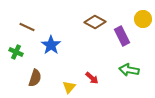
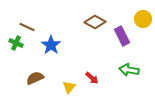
green cross: moved 9 px up
brown semicircle: rotated 132 degrees counterclockwise
